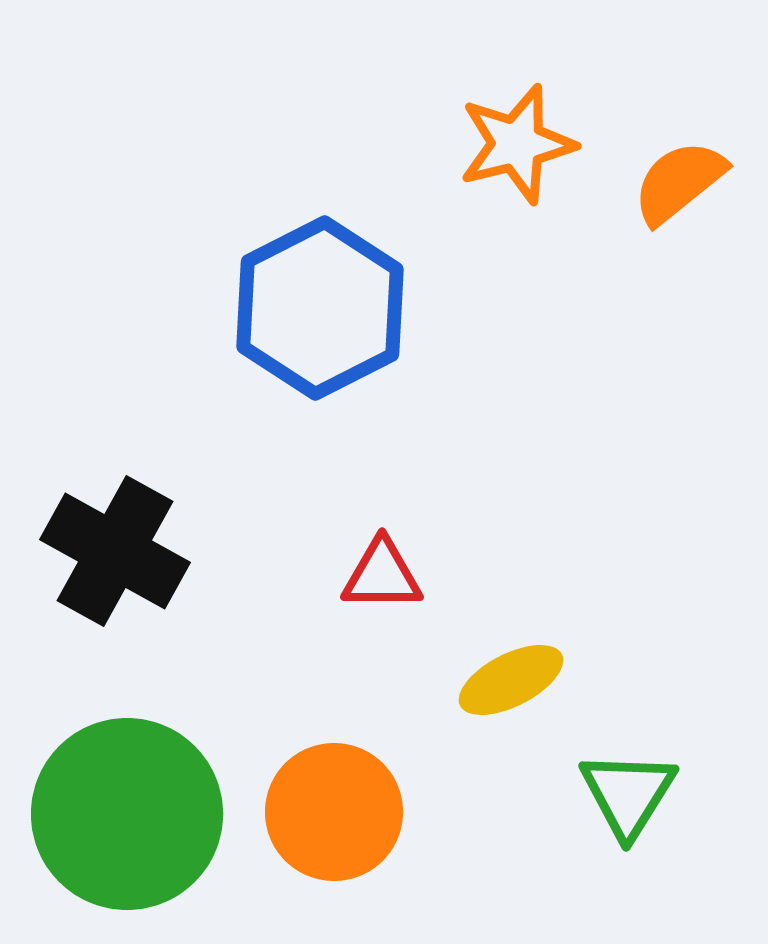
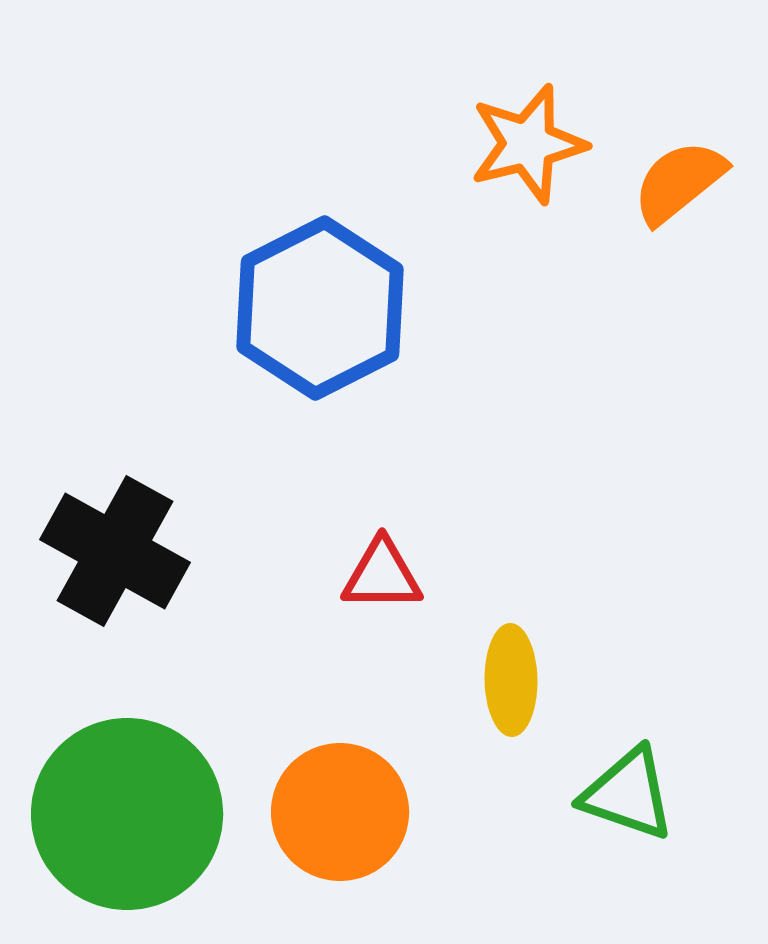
orange star: moved 11 px right
yellow ellipse: rotated 64 degrees counterclockwise
green triangle: rotated 43 degrees counterclockwise
orange circle: moved 6 px right
